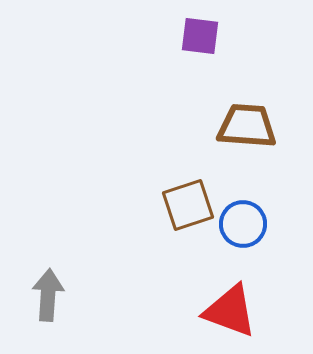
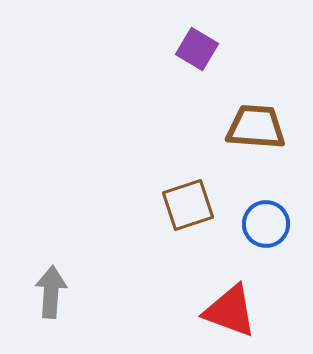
purple square: moved 3 px left, 13 px down; rotated 24 degrees clockwise
brown trapezoid: moved 9 px right, 1 px down
blue circle: moved 23 px right
gray arrow: moved 3 px right, 3 px up
